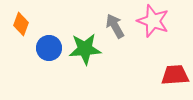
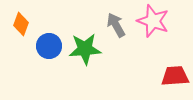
gray arrow: moved 1 px right, 1 px up
blue circle: moved 2 px up
red trapezoid: moved 1 px down
